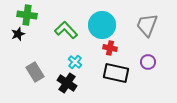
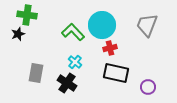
green L-shape: moved 7 px right, 2 px down
red cross: rotated 24 degrees counterclockwise
purple circle: moved 25 px down
gray rectangle: moved 1 px right, 1 px down; rotated 42 degrees clockwise
